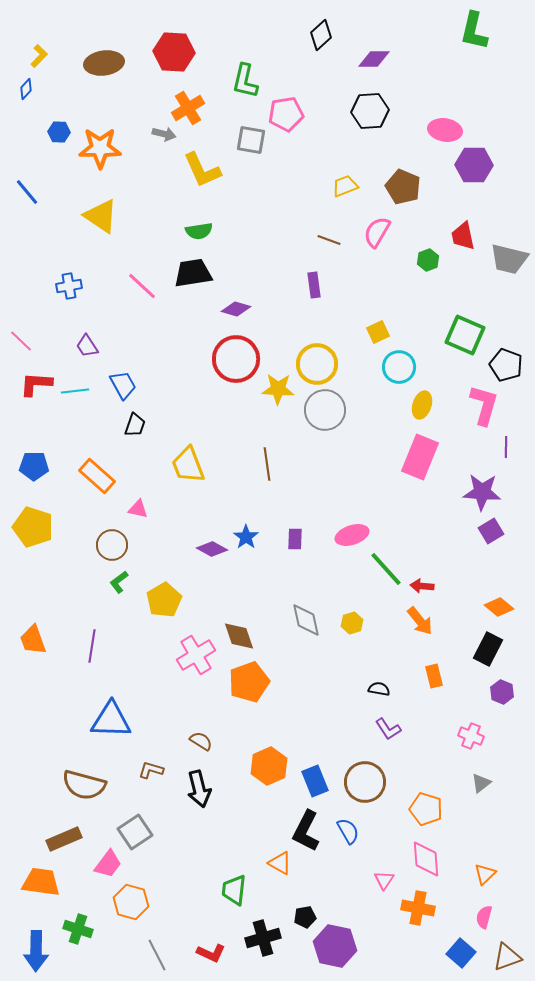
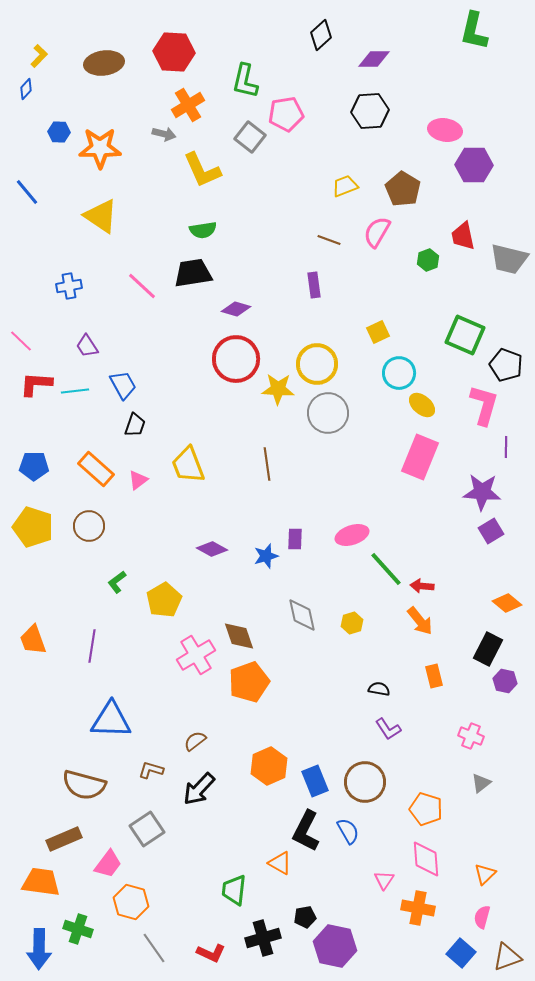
orange cross at (188, 108): moved 3 px up
gray square at (251, 140): moved 1 px left, 3 px up; rotated 28 degrees clockwise
brown pentagon at (403, 187): moved 2 px down; rotated 8 degrees clockwise
green semicircle at (199, 231): moved 4 px right, 1 px up
cyan circle at (399, 367): moved 6 px down
yellow ellipse at (422, 405): rotated 68 degrees counterclockwise
gray circle at (325, 410): moved 3 px right, 3 px down
orange rectangle at (97, 476): moved 1 px left, 7 px up
pink triangle at (138, 509): moved 29 px up; rotated 50 degrees counterclockwise
blue star at (246, 537): moved 20 px right, 19 px down; rotated 20 degrees clockwise
brown circle at (112, 545): moved 23 px left, 19 px up
green L-shape at (119, 582): moved 2 px left
orange diamond at (499, 607): moved 8 px right, 4 px up
gray diamond at (306, 620): moved 4 px left, 5 px up
purple hexagon at (502, 692): moved 3 px right, 11 px up; rotated 10 degrees counterclockwise
brown semicircle at (201, 741): moved 6 px left; rotated 70 degrees counterclockwise
black arrow at (199, 789): rotated 57 degrees clockwise
gray square at (135, 832): moved 12 px right, 3 px up
pink semicircle at (484, 917): moved 2 px left
blue arrow at (36, 951): moved 3 px right, 2 px up
gray line at (157, 955): moved 3 px left, 7 px up; rotated 8 degrees counterclockwise
